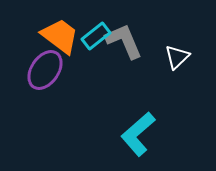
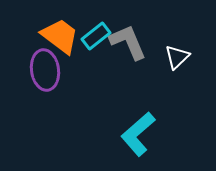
gray L-shape: moved 4 px right, 1 px down
purple ellipse: rotated 42 degrees counterclockwise
